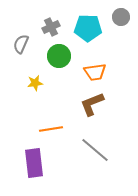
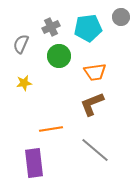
cyan pentagon: rotated 8 degrees counterclockwise
yellow star: moved 11 px left
